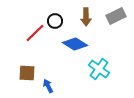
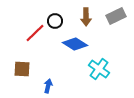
brown square: moved 5 px left, 4 px up
blue arrow: rotated 40 degrees clockwise
